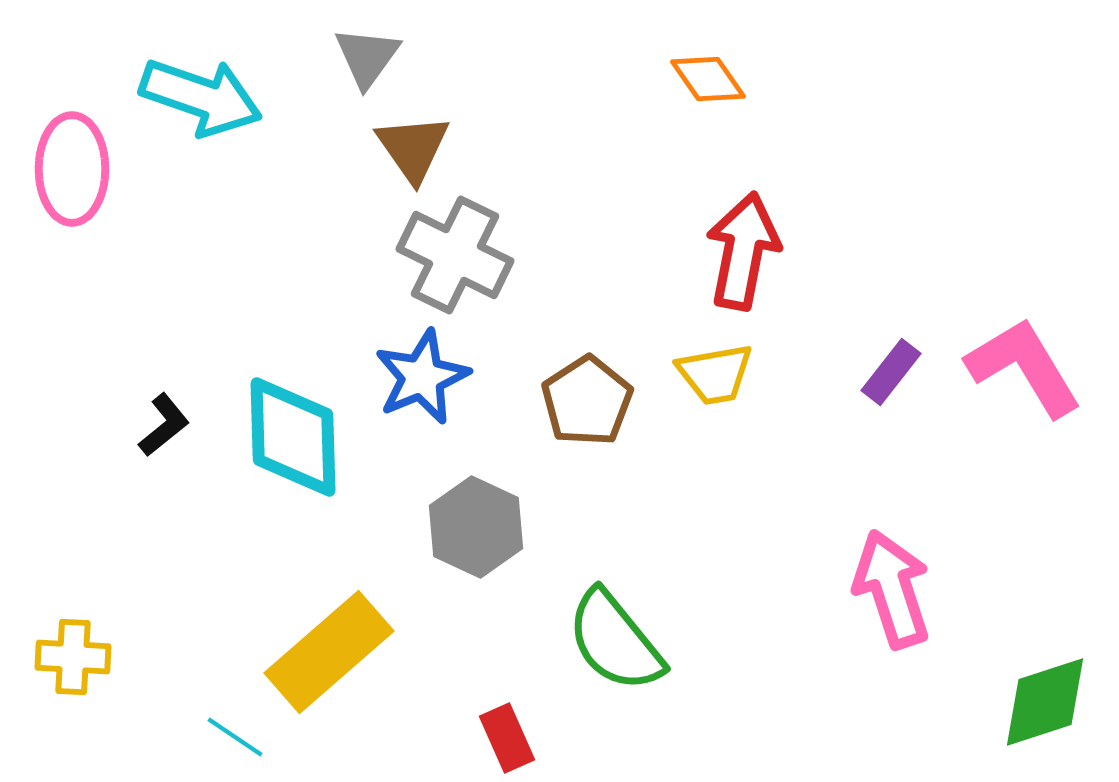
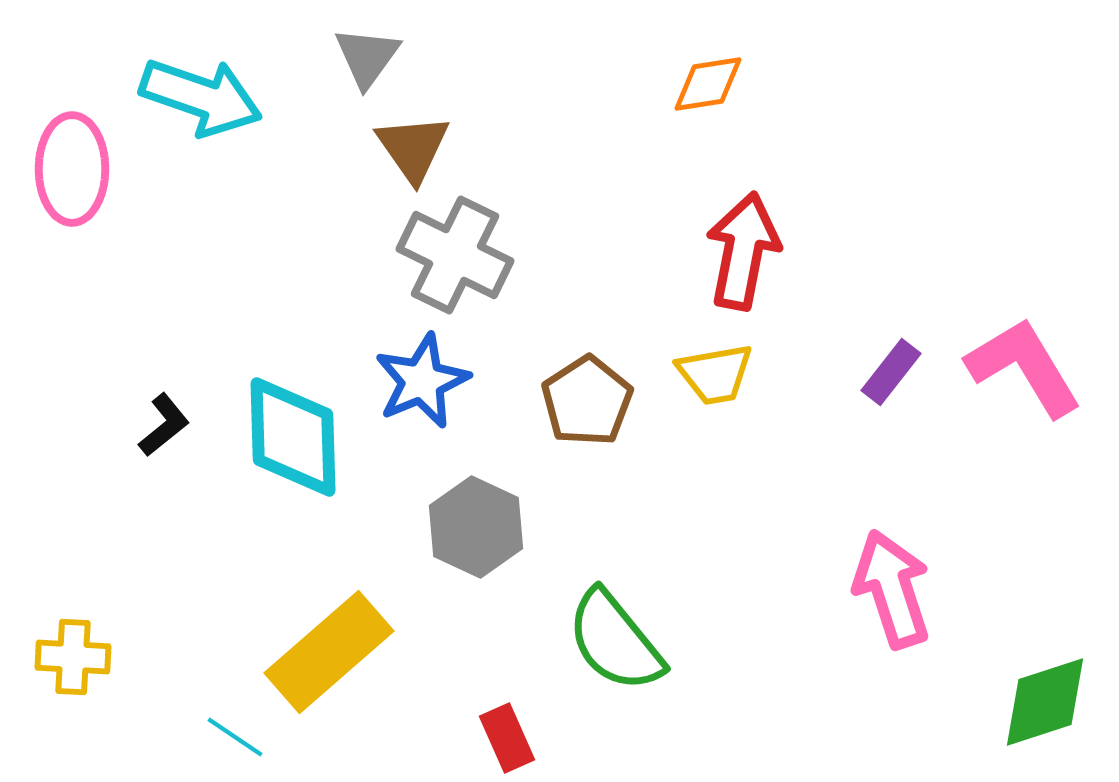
orange diamond: moved 5 px down; rotated 64 degrees counterclockwise
blue star: moved 4 px down
